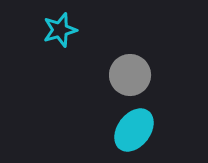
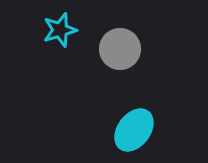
gray circle: moved 10 px left, 26 px up
